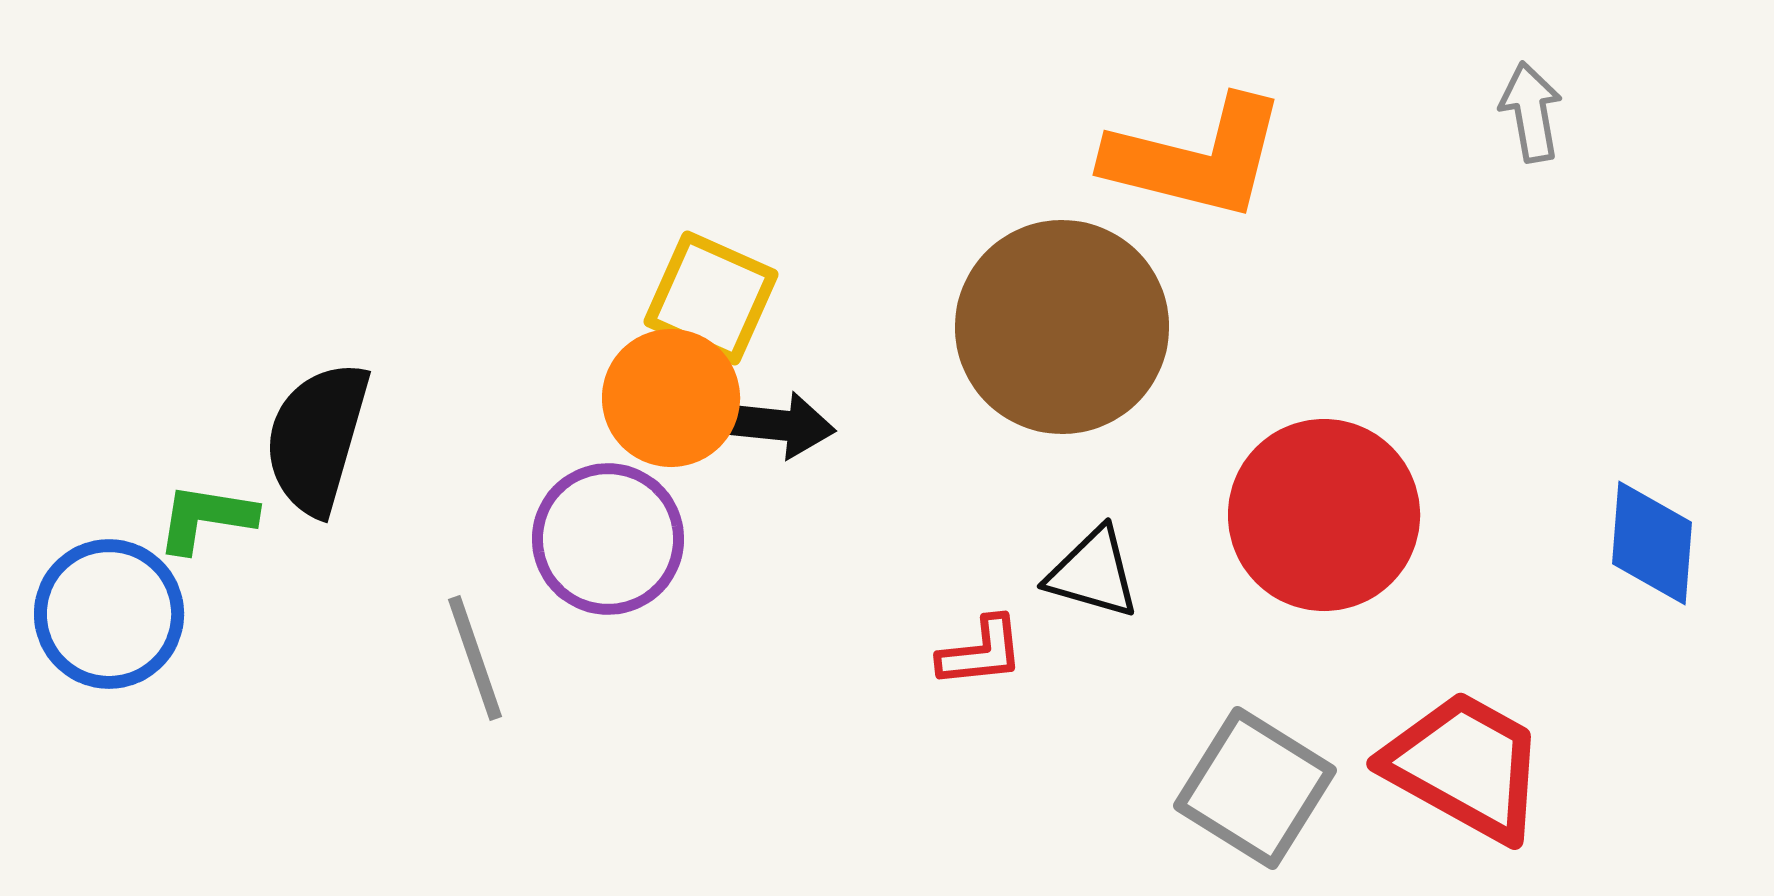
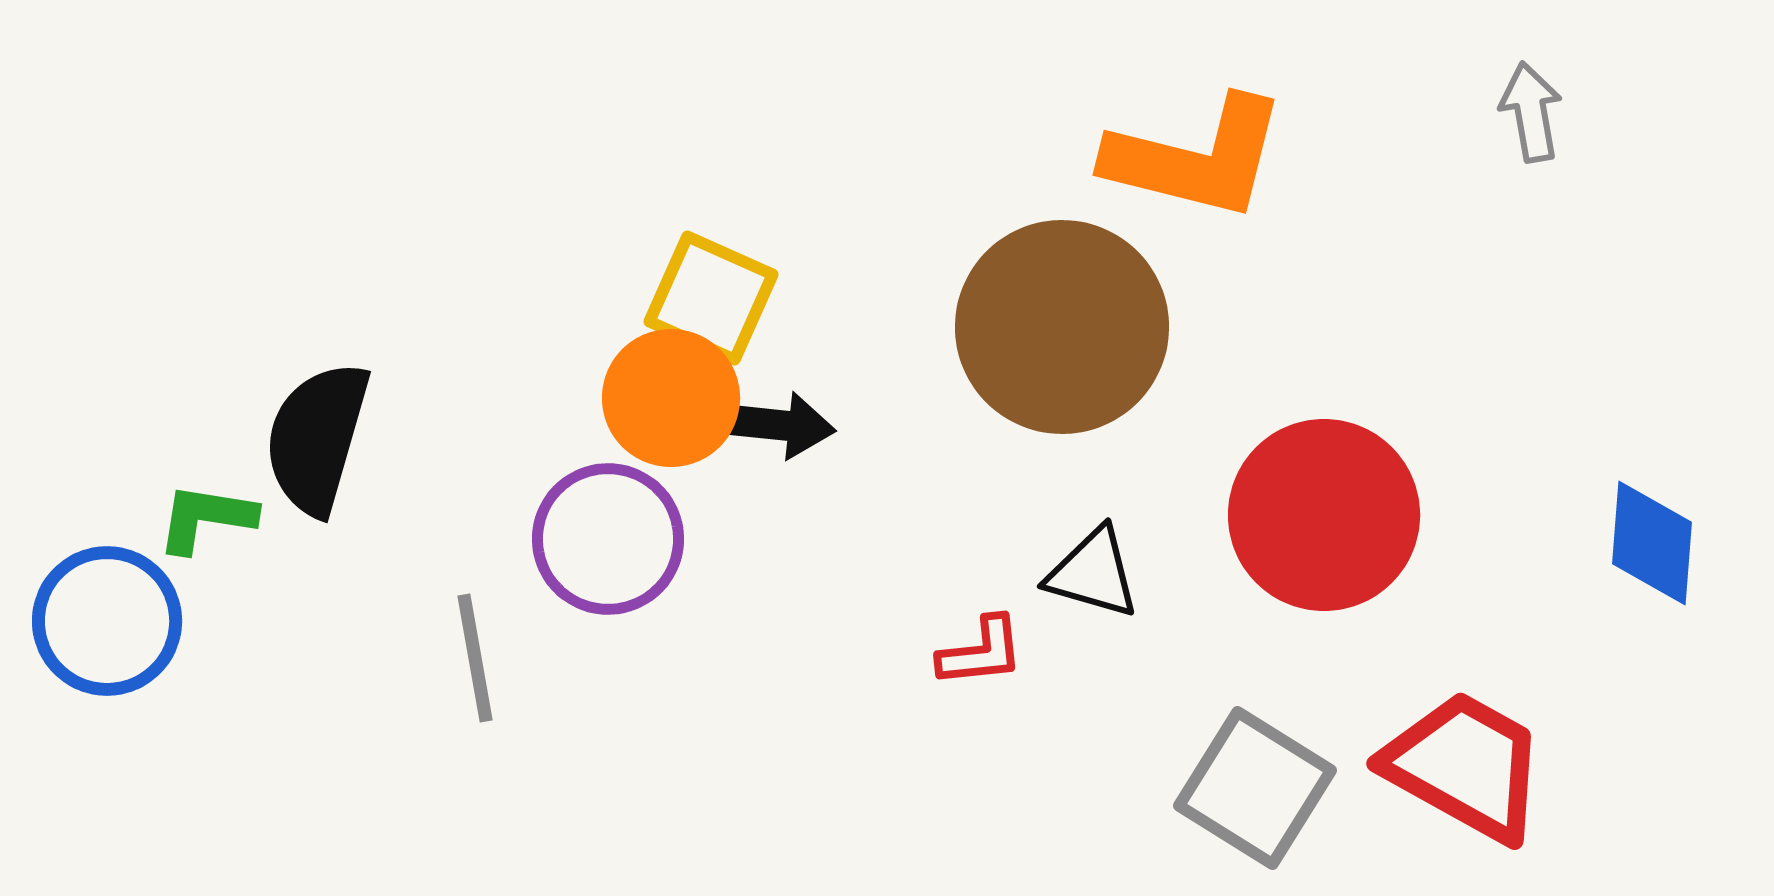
blue circle: moved 2 px left, 7 px down
gray line: rotated 9 degrees clockwise
